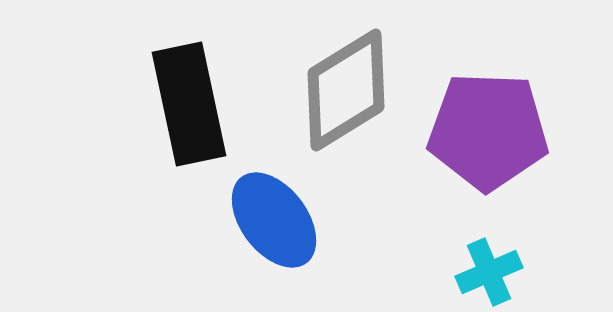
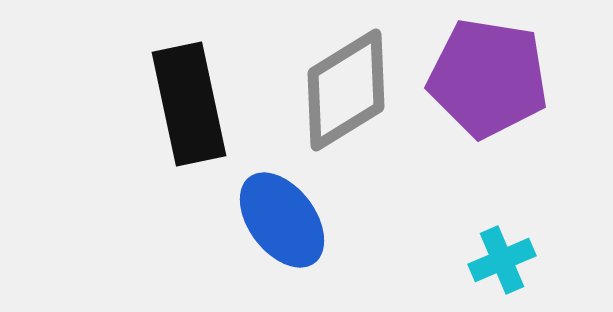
purple pentagon: moved 53 px up; rotated 7 degrees clockwise
blue ellipse: moved 8 px right
cyan cross: moved 13 px right, 12 px up
